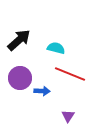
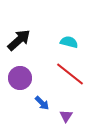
cyan semicircle: moved 13 px right, 6 px up
red line: rotated 16 degrees clockwise
blue arrow: moved 12 px down; rotated 42 degrees clockwise
purple triangle: moved 2 px left
